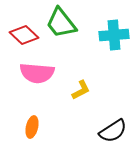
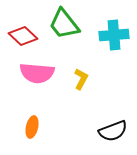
green trapezoid: moved 3 px right, 1 px down
red diamond: moved 1 px left, 1 px down
yellow L-shape: moved 11 px up; rotated 35 degrees counterclockwise
black semicircle: rotated 12 degrees clockwise
